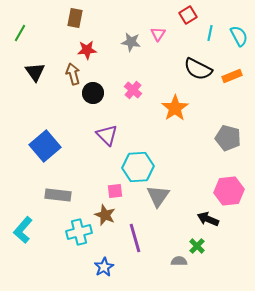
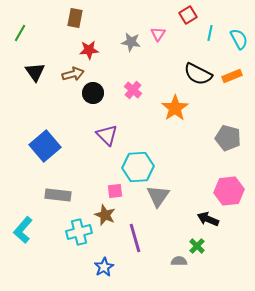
cyan semicircle: moved 3 px down
red star: moved 2 px right
black semicircle: moved 5 px down
brown arrow: rotated 90 degrees clockwise
